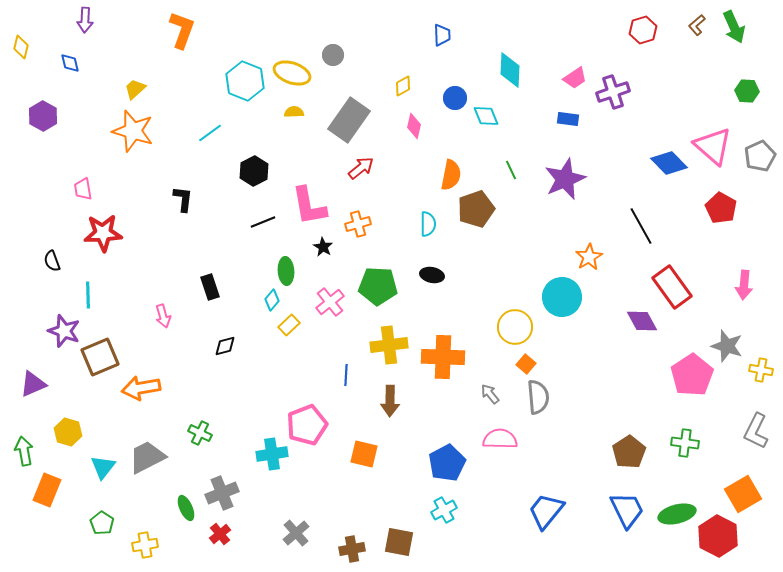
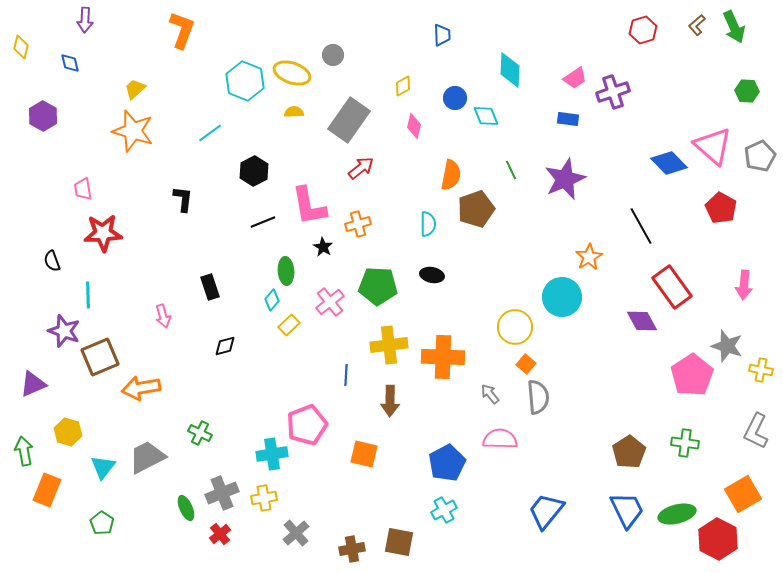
red hexagon at (718, 536): moved 3 px down
yellow cross at (145, 545): moved 119 px right, 47 px up
